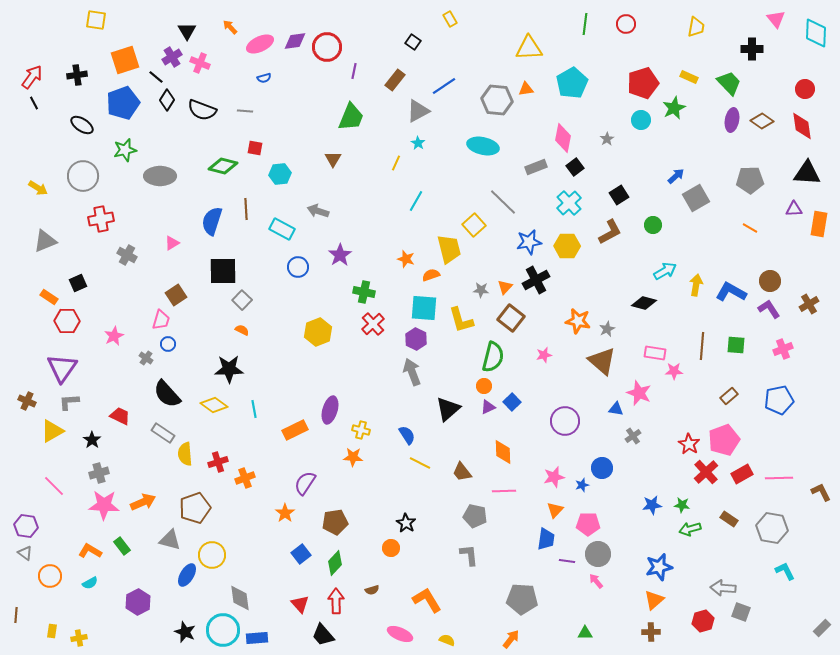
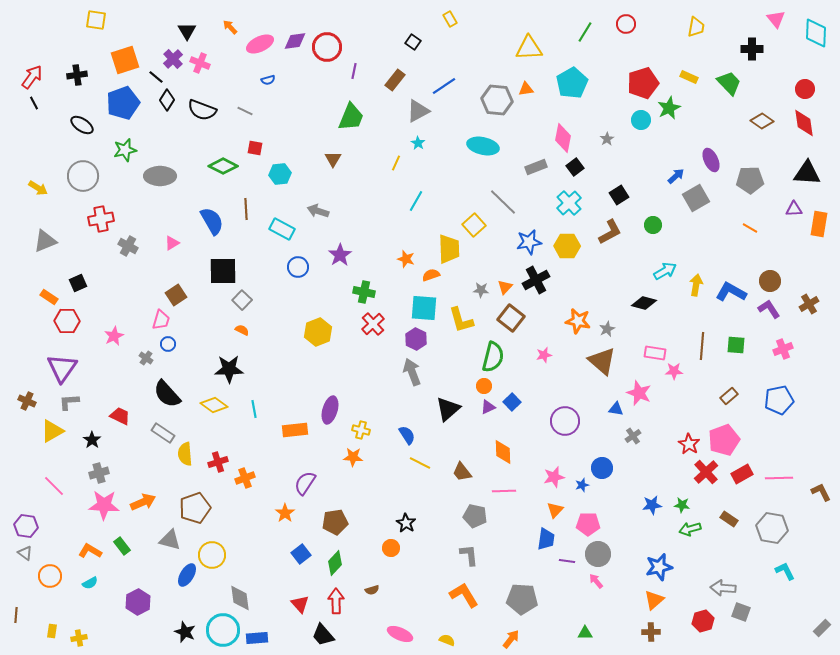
green line at (585, 24): moved 8 px down; rotated 25 degrees clockwise
purple cross at (172, 57): moved 1 px right, 2 px down; rotated 12 degrees counterclockwise
blue semicircle at (264, 78): moved 4 px right, 2 px down
green star at (674, 108): moved 5 px left
gray line at (245, 111): rotated 21 degrees clockwise
purple ellipse at (732, 120): moved 21 px left, 40 px down; rotated 35 degrees counterclockwise
red diamond at (802, 126): moved 2 px right, 3 px up
green diamond at (223, 166): rotated 12 degrees clockwise
blue semicircle at (212, 221): rotated 132 degrees clockwise
yellow trapezoid at (449, 249): rotated 12 degrees clockwise
gray cross at (127, 255): moved 1 px right, 9 px up
orange rectangle at (295, 430): rotated 20 degrees clockwise
orange L-shape at (427, 600): moved 37 px right, 5 px up
